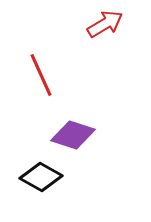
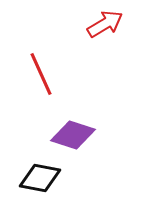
red line: moved 1 px up
black diamond: moved 1 px left, 1 px down; rotated 18 degrees counterclockwise
